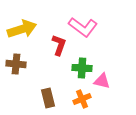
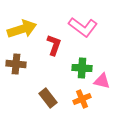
red L-shape: moved 5 px left
brown rectangle: rotated 24 degrees counterclockwise
